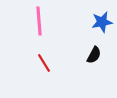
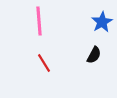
blue star: rotated 20 degrees counterclockwise
